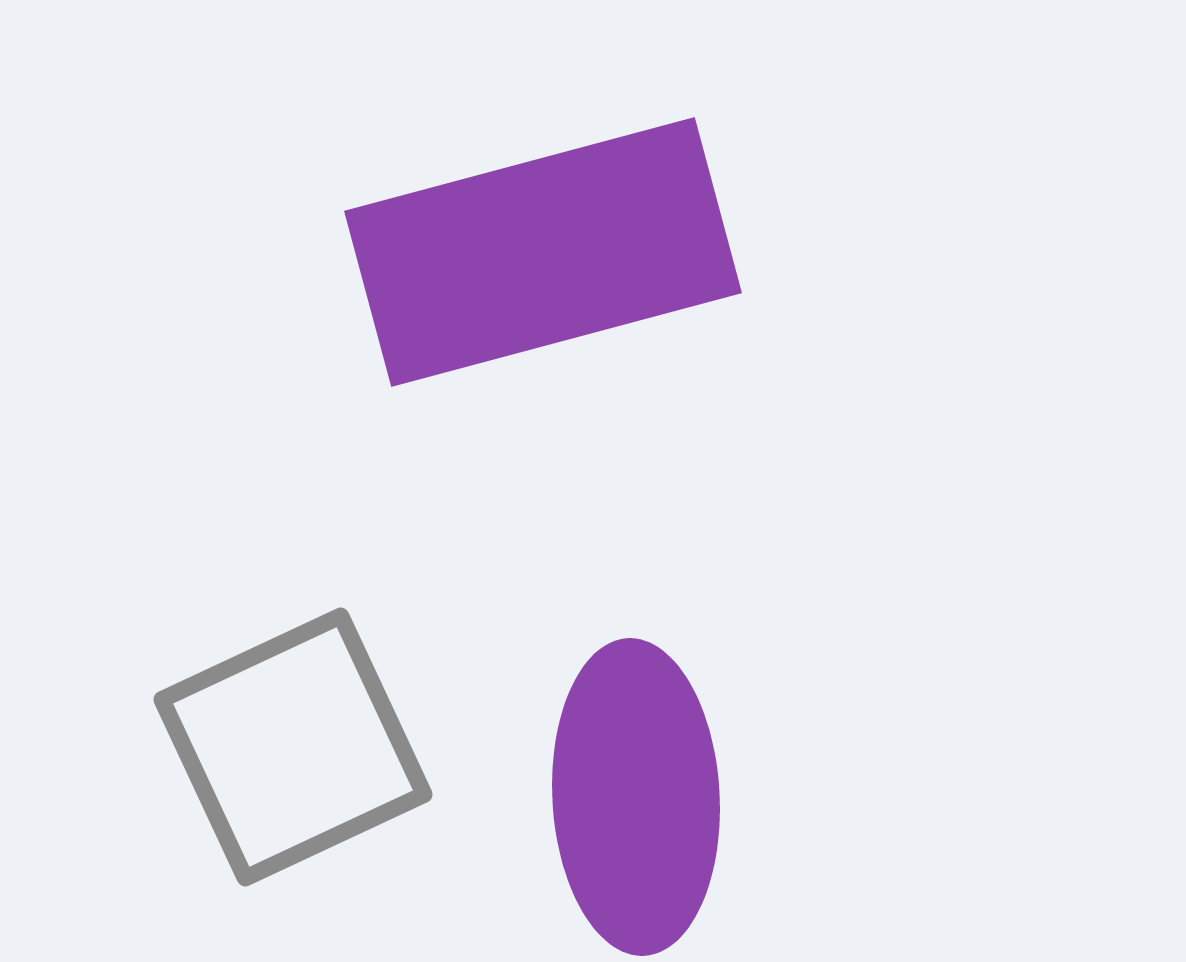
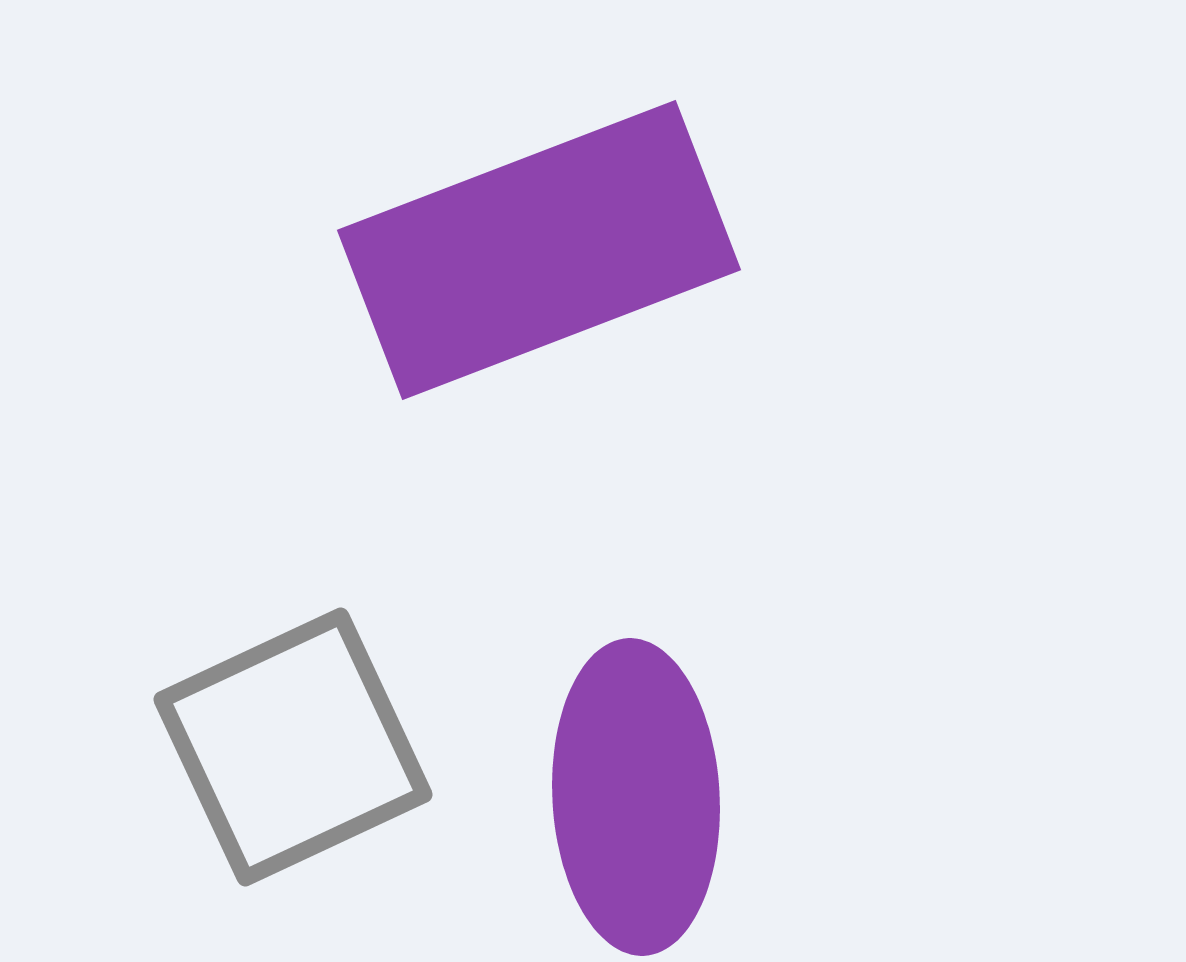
purple rectangle: moved 4 px left, 2 px up; rotated 6 degrees counterclockwise
